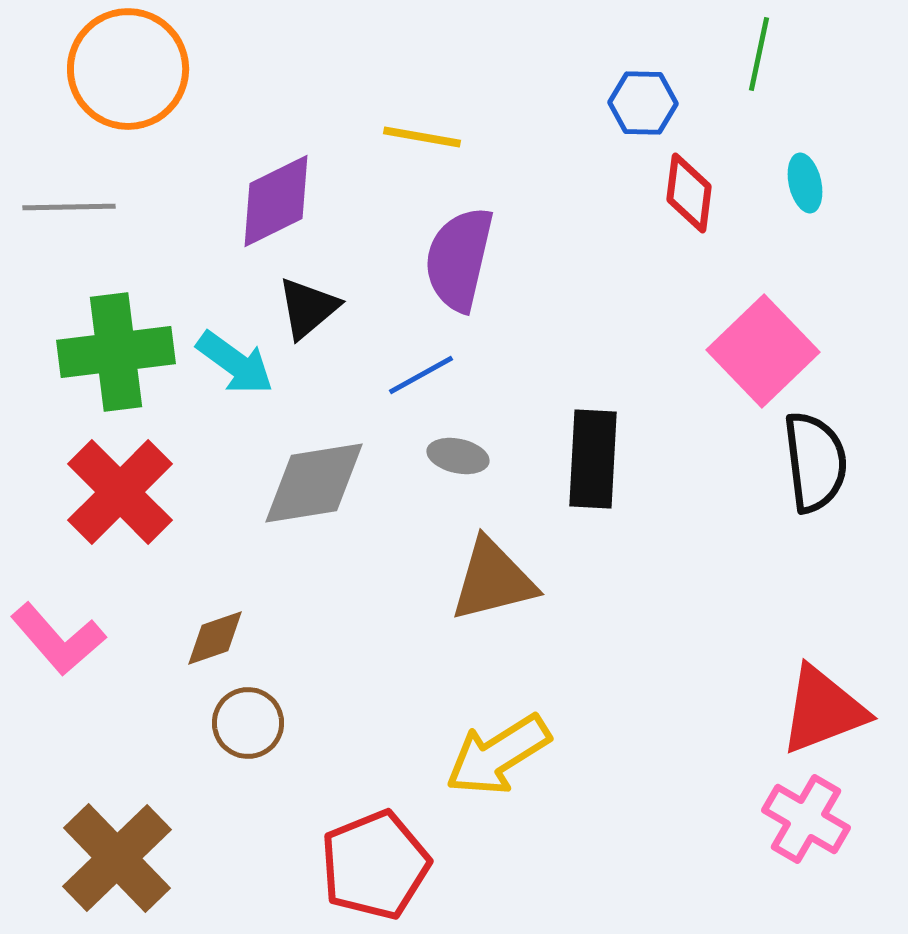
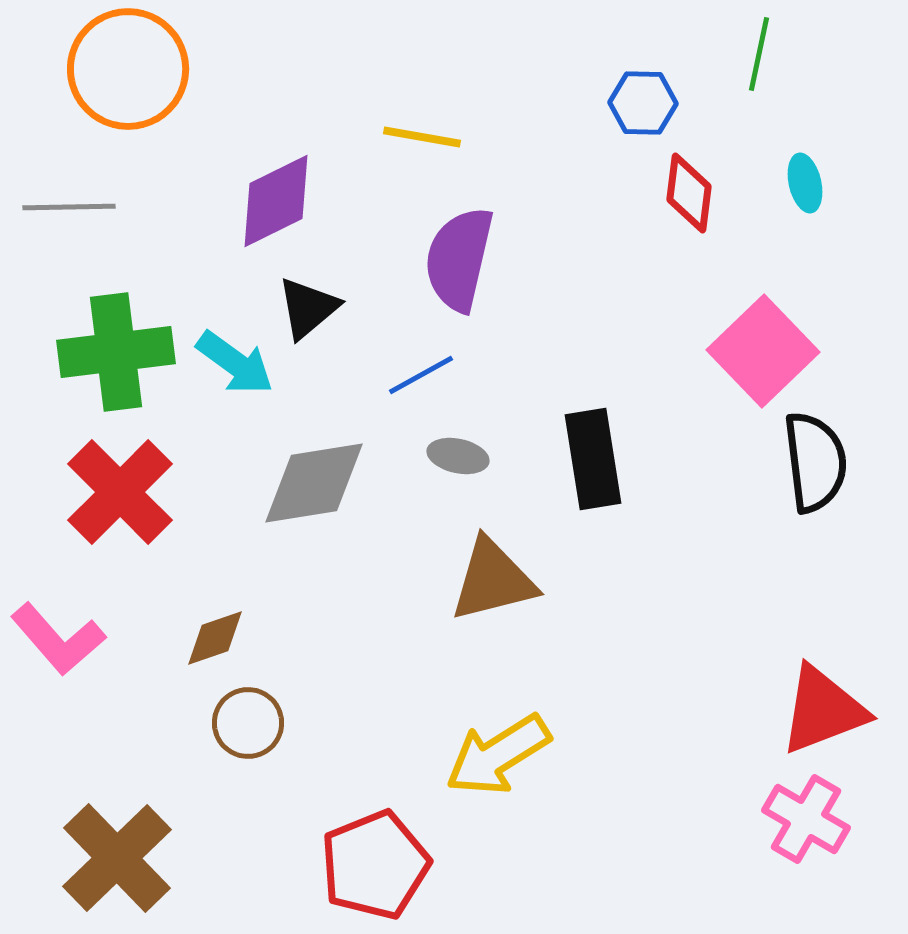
black rectangle: rotated 12 degrees counterclockwise
